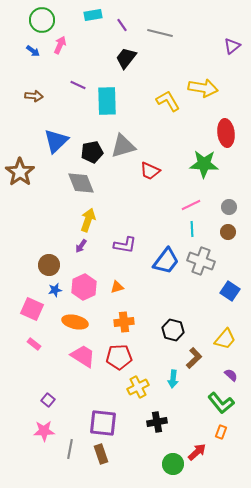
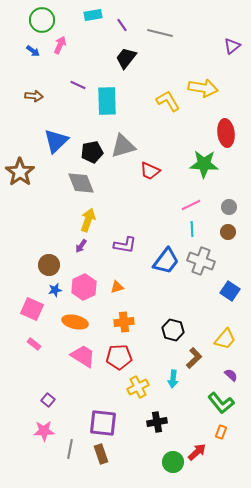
green circle at (173, 464): moved 2 px up
